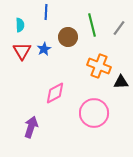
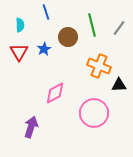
blue line: rotated 21 degrees counterclockwise
red triangle: moved 3 px left, 1 px down
black triangle: moved 2 px left, 3 px down
